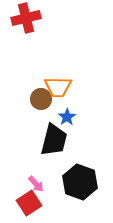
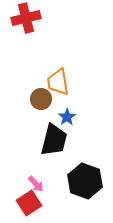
orange trapezoid: moved 5 px up; rotated 80 degrees clockwise
black hexagon: moved 5 px right, 1 px up
